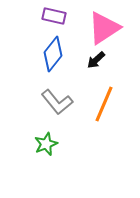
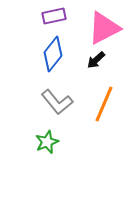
purple rectangle: rotated 25 degrees counterclockwise
pink triangle: rotated 6 degrees clockwise
green star: moved 1 px right, 2 px up
